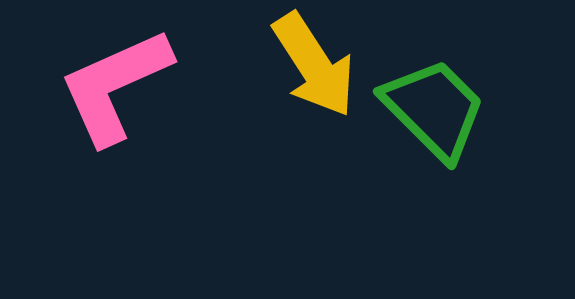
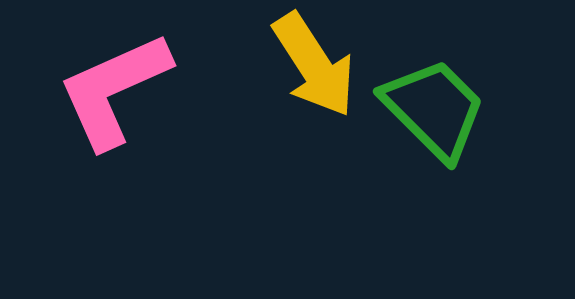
pink L-shape: moved 1 px left, 4 px down
